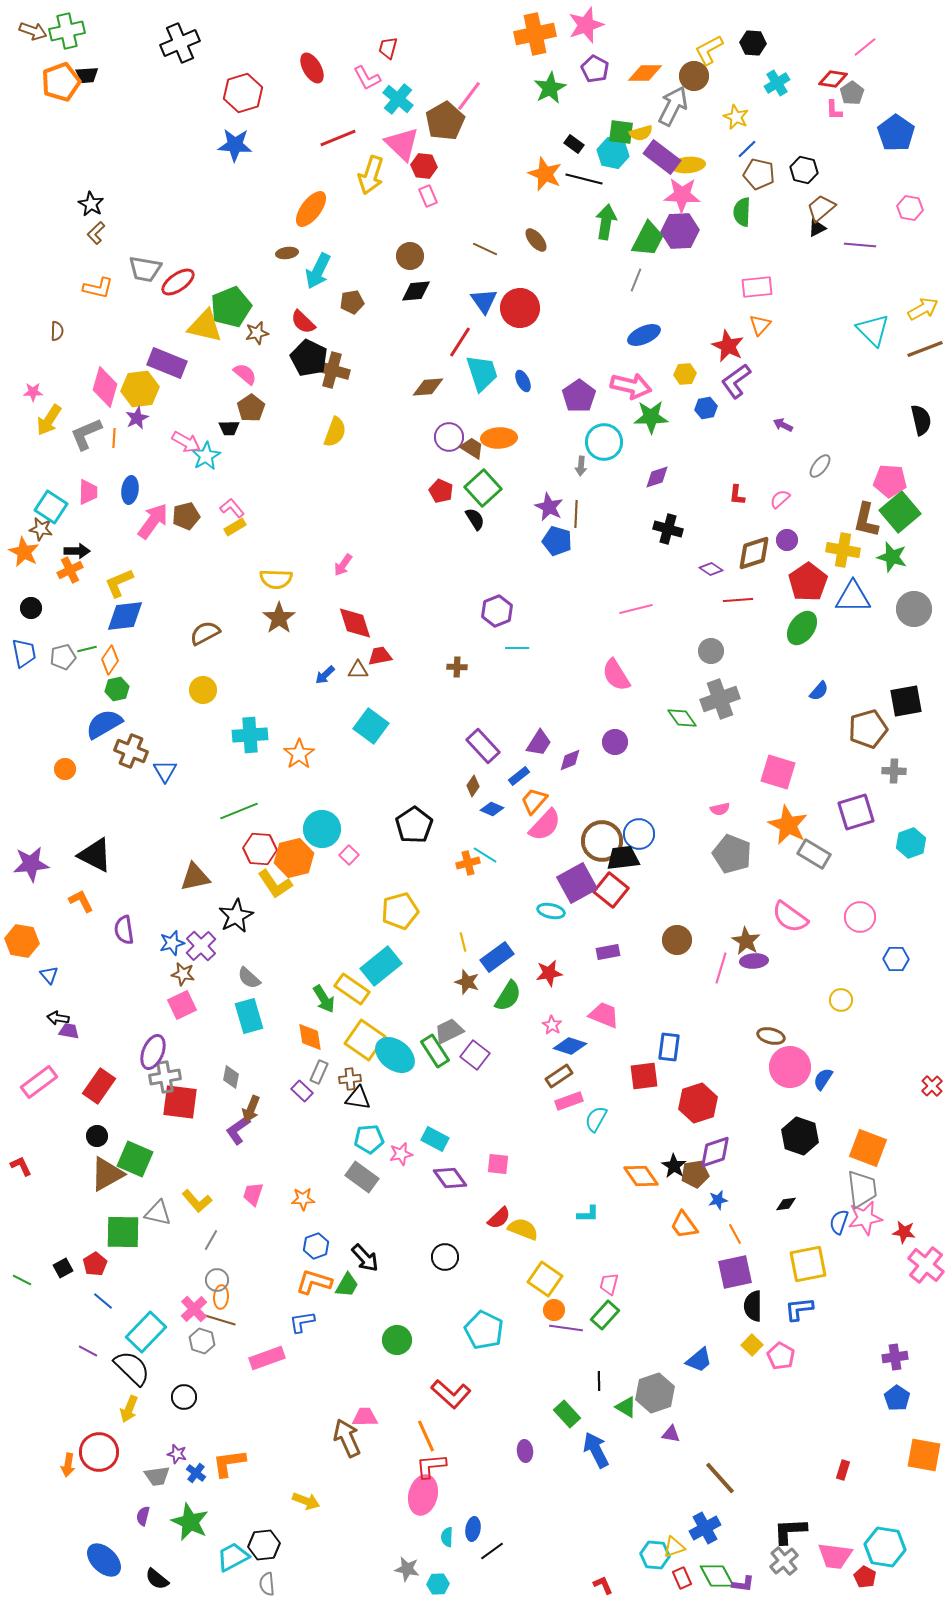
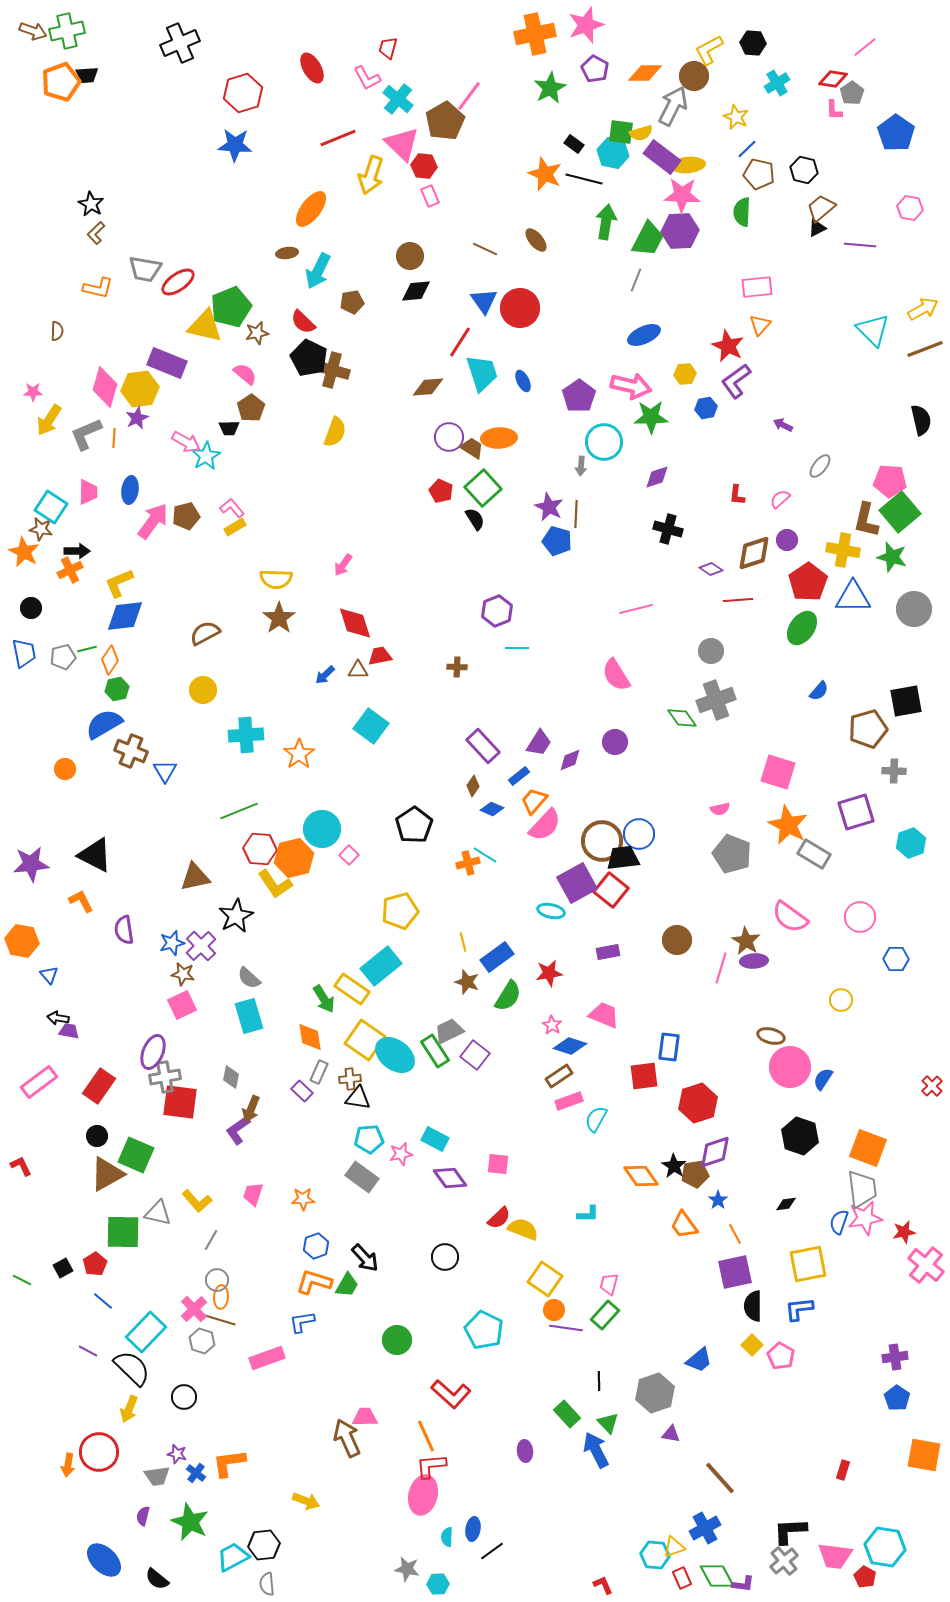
pink rectangle at (428, 196): moved 2 px right
gray cross at (720, 699): moved 4 px left, 1 px down
cyan cross at (250, 735): moved 4 px left
green square at (135, 1159): moved 1 px right, 4 px up
blue star at (718, 1200): rotated 24 degrees counterclockwise
red star at (904, 1232): rotated 20 degrees counterclockwise
green triangle at (626, 1407): moved 18 px left, 16 px down; rotated 15 degrees clockwise
